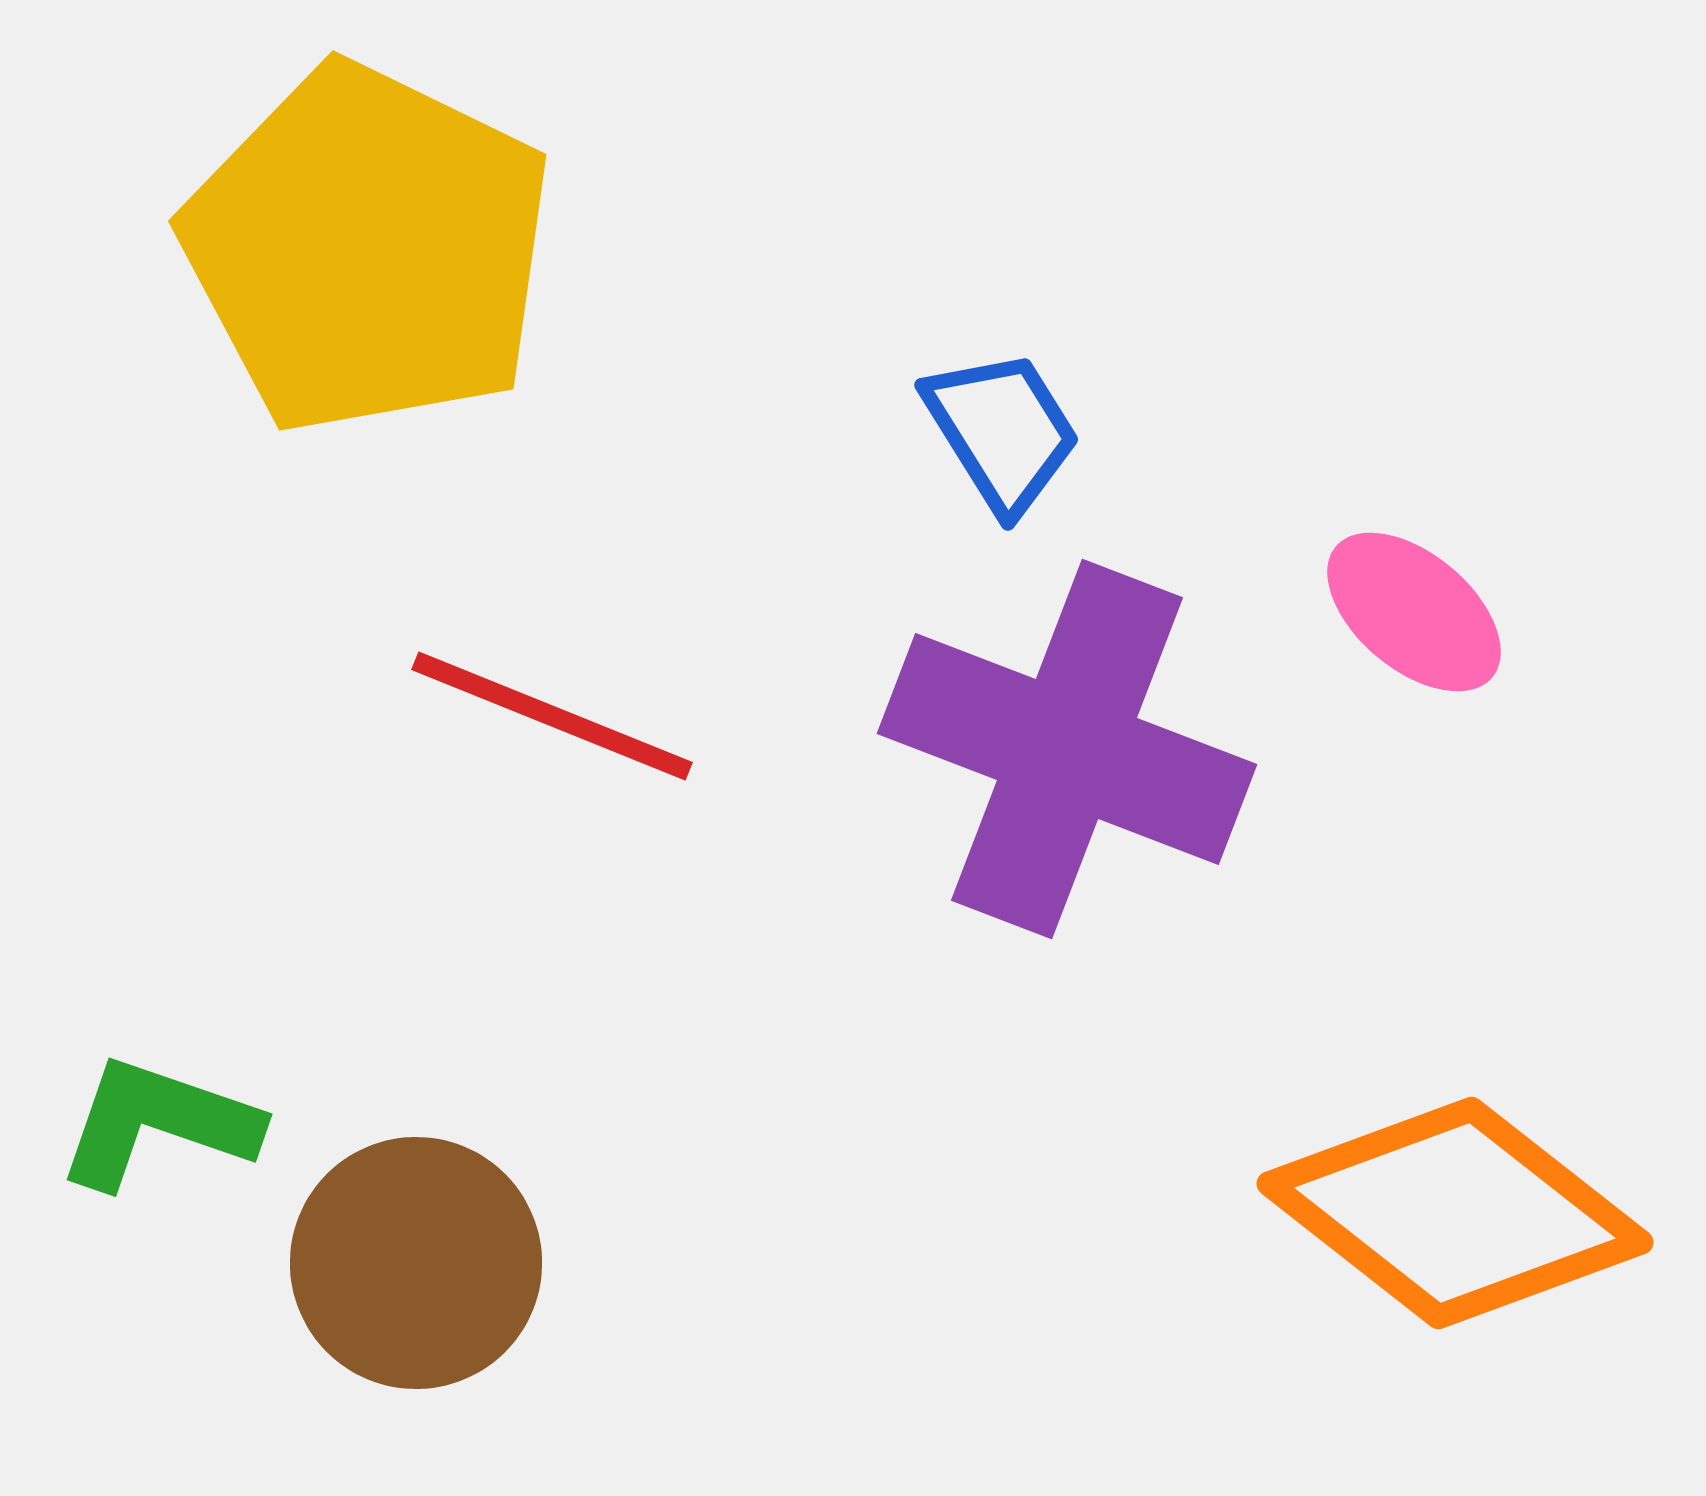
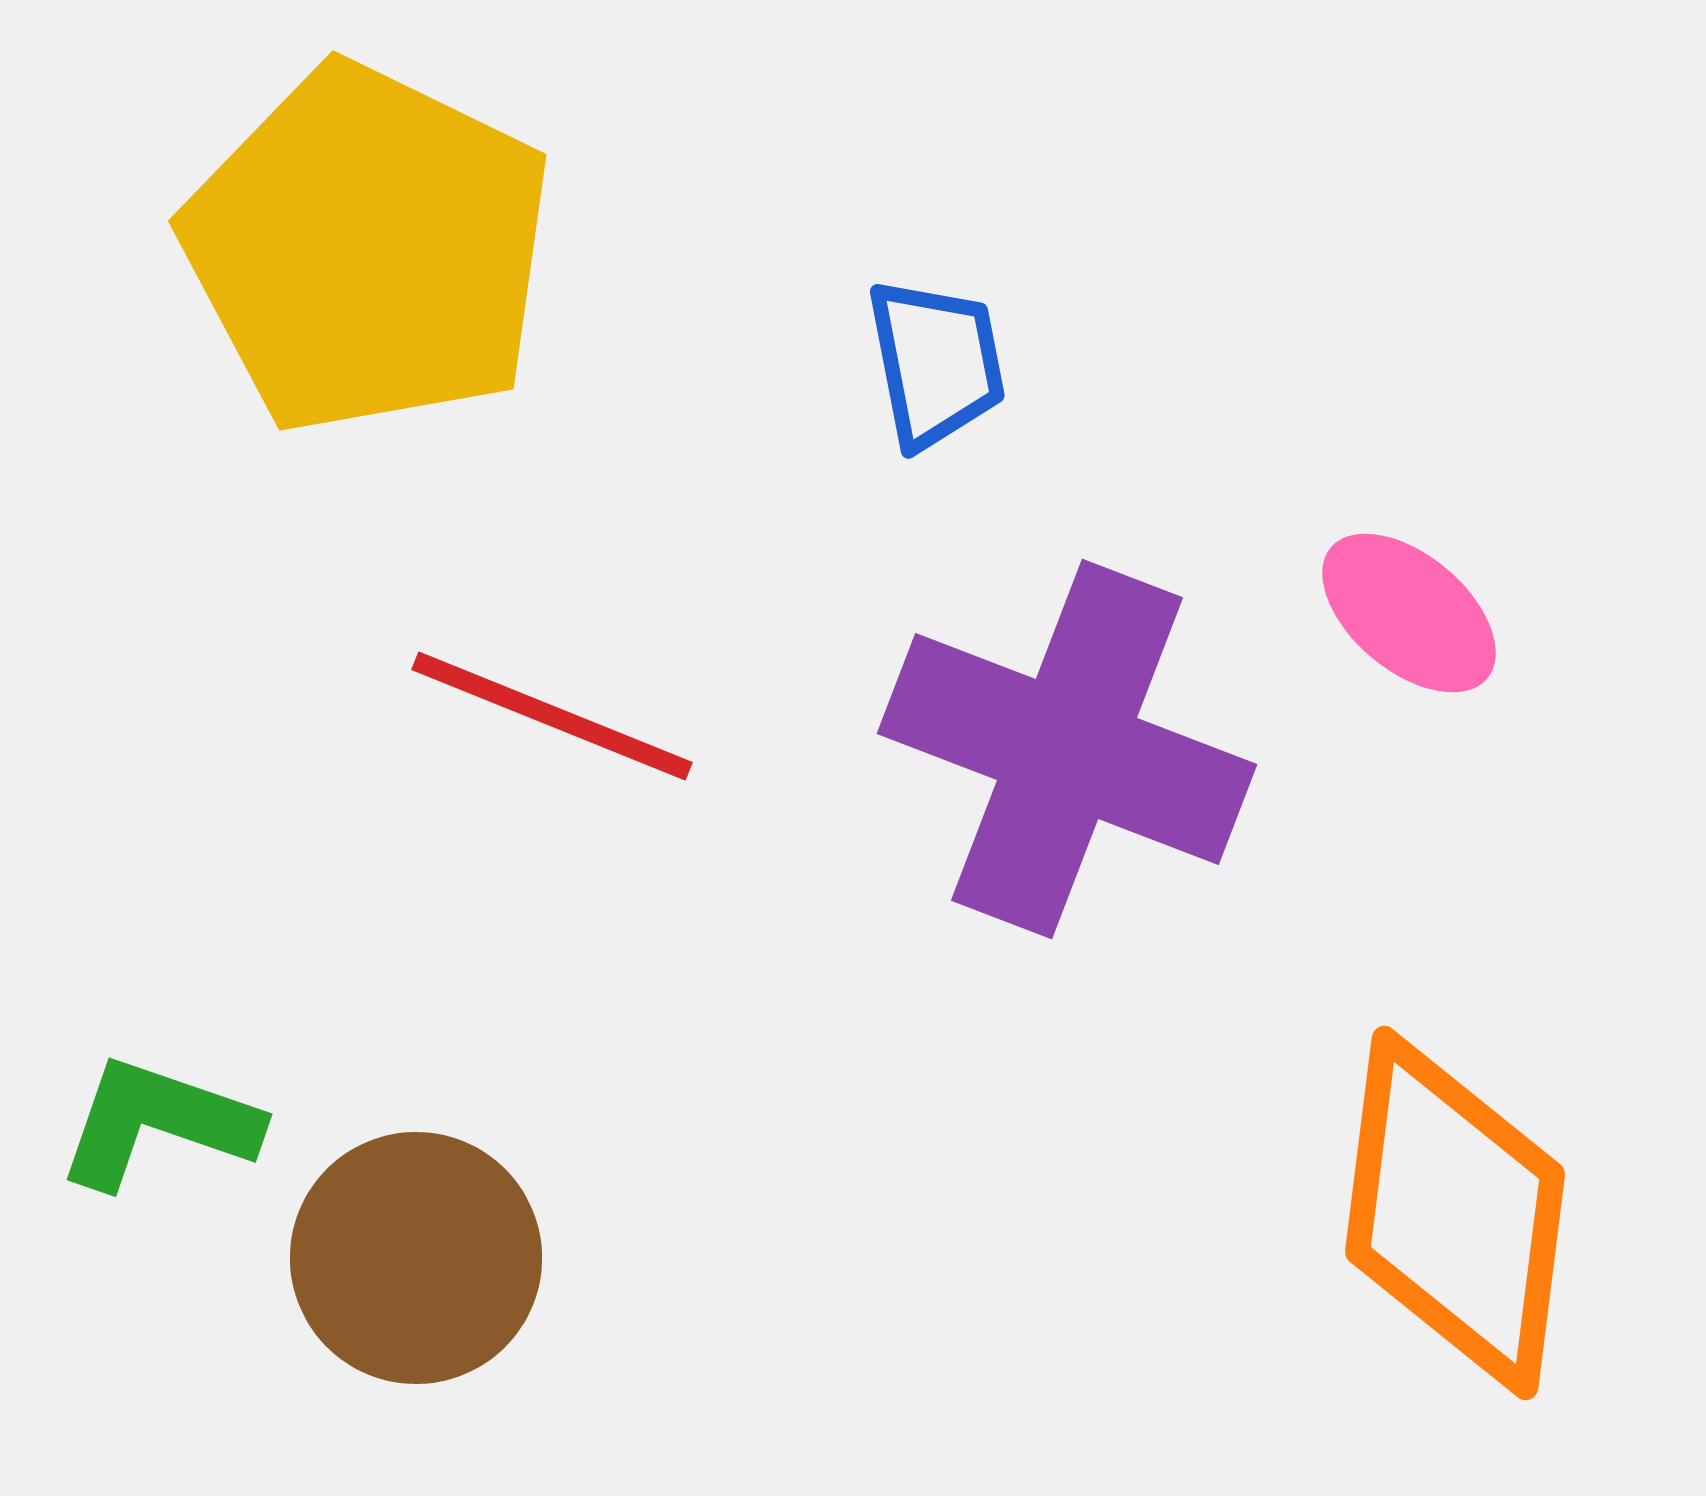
blue trapezoid: moved 66 px left, 68 px up; rotated 21 degrees clockwise
pink ellipse: moved 5 px left, 1 px down
orange diamond: rotated 59 degrees clockwise
brown circle: moved 5 px up
